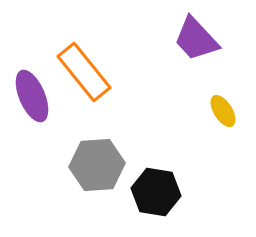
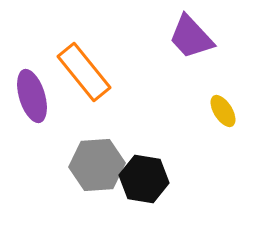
purple trapezoid: moved 5 px left, 2 px up
purple ellipse: rotated 6 degrees clockwise
black hexagon: moved 12 px left, 13 px up
